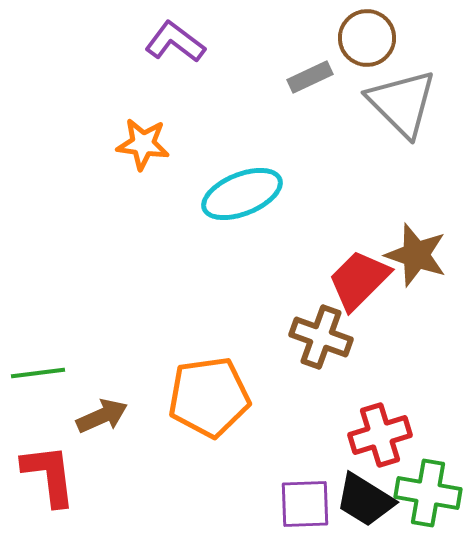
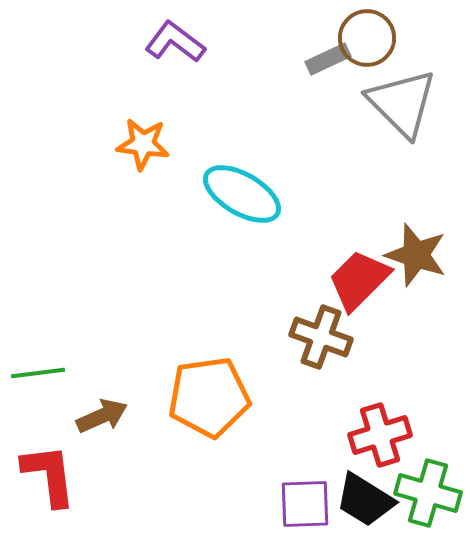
gray rectangle: moved 18 px right, 18 px up
cyan ellipse: rotated 52 degrees clockwise
green cross: rotated 6 degrees clockwise
